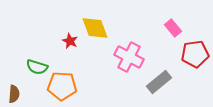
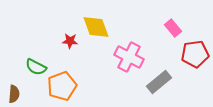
yellow diamond: moved 1 px right, 1 px up
red star: rotated 21 degrees counterclockwise
green semicircle: moved 1 px left; rotated 10 degrees clockwise
orange pentagon: rotated 24 degrees counterclockwise
